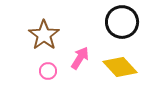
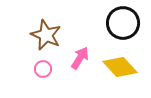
black circle: moved 1 px right, 1 px down
brown star: moved 2 px right; rotated 12 degrees counterclockwise
pink circle: moved 5 px left, 2 px up
